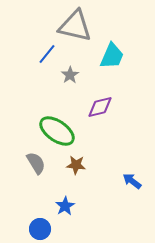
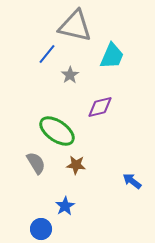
blue circle: moved 1 px right
